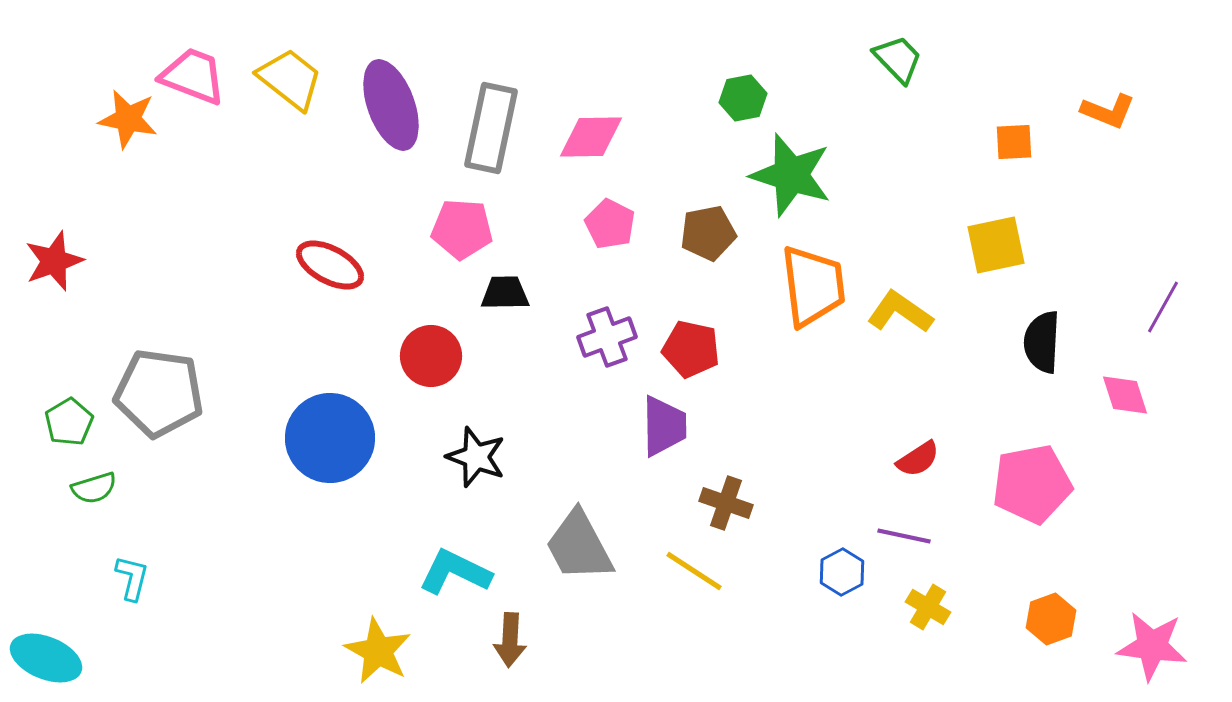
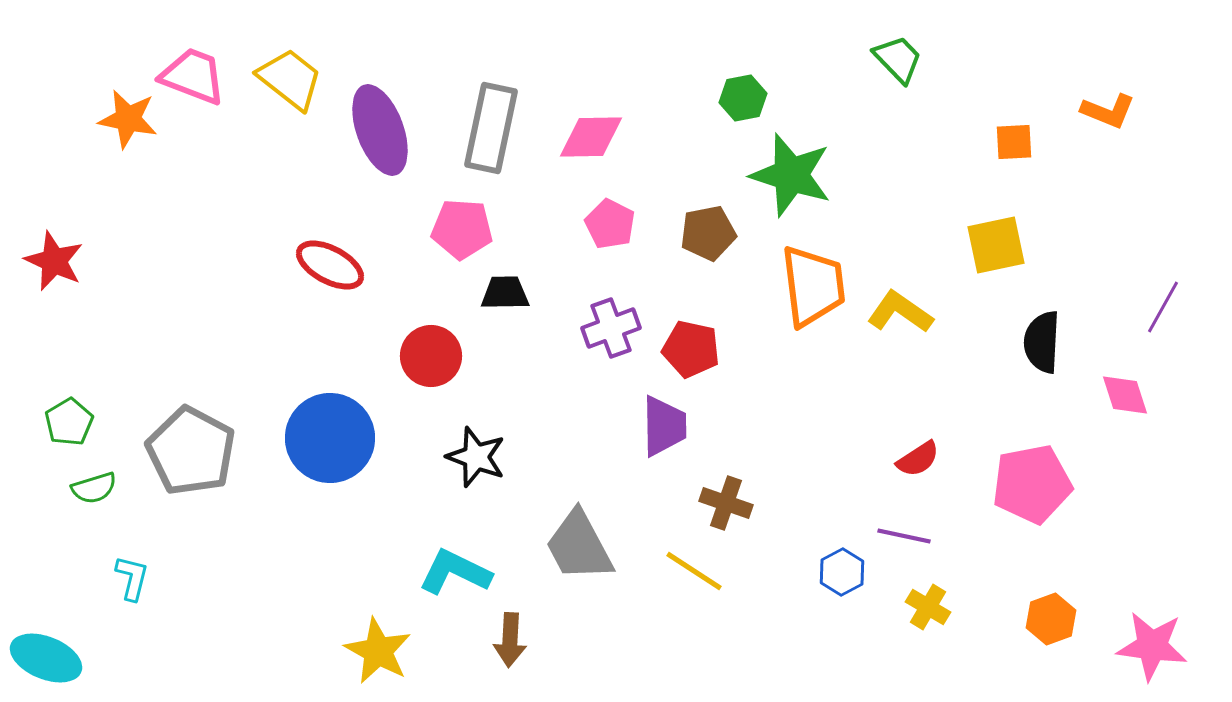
purple ellipse at (391, 105): moved 11 px left, 25 px down
red star at (54, 261): rotated 28 degrees counterclockwise
purple cross at (607, 337): moved 4 px right, 9 px up
gray pentagon at (159, 393): moved 32 px right, 58 px down; rotated 20 degrees clockwise
